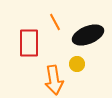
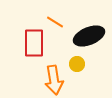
orange line: rotated 30 degrees counterclockwise
black ellipse: moved 1 px right, 1 px down
red rectangle: moved 5 px right
